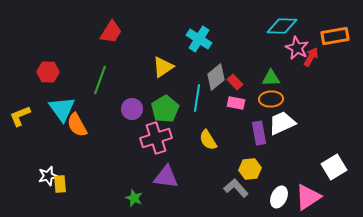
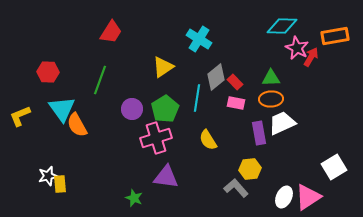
white ellipse: moved 5 px right
